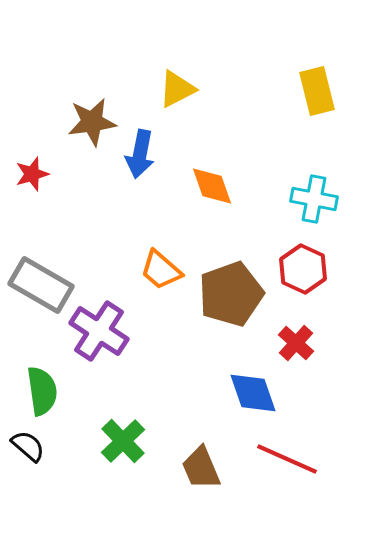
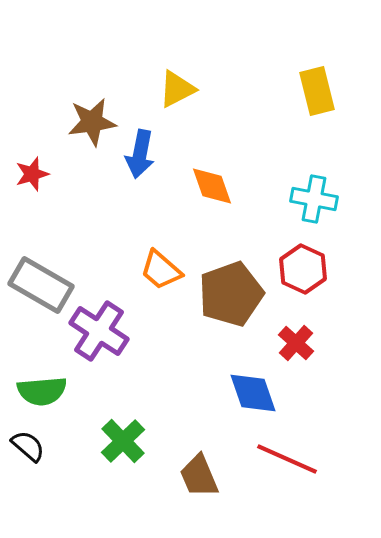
green semicircle: rotated 93 degrees clockwise
brown trapezoid: moved 2 px left, 8 px down
